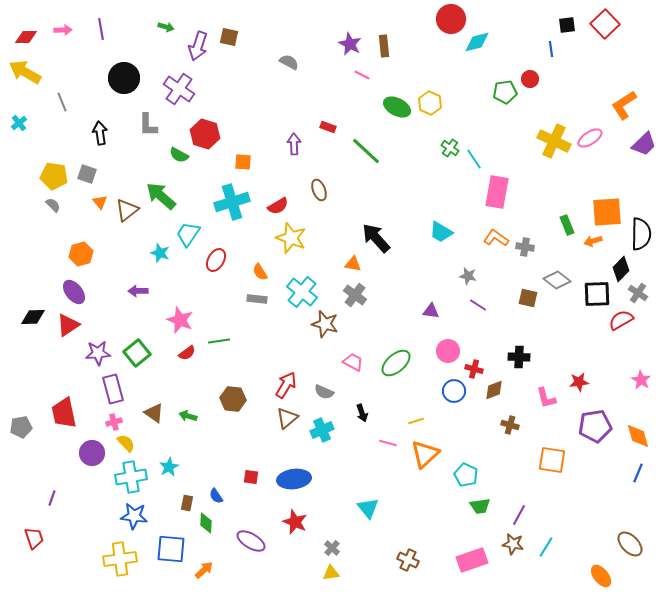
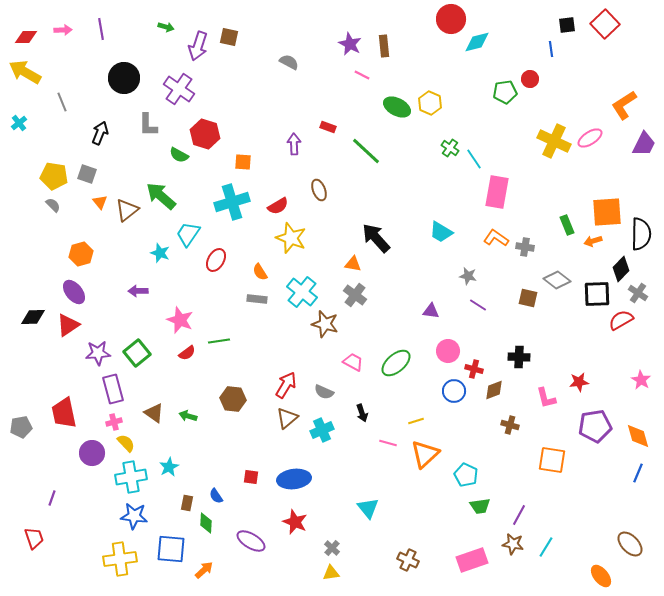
black arrow at (100, 133): rotated 30 degrees clockwise
purple trapezoid at (644, 144): rotated 20 degrees counterclockwise
